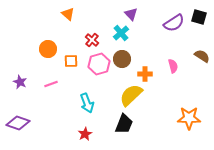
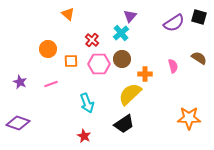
purple triangle: moved 1 px left, 2 px down; rotated 24 degrees clockwise
brown semicircle: moved 3 px left, 2 px down
pink hexagon: rotated 15 degrees clockwise
yellow semicircle: moved 1 px left, 1 px up
black trapezoid: rotated 35 degrees clockwise
red star: moved 1 px left, 2 px down; rotated 16 degrees counterclockwise
